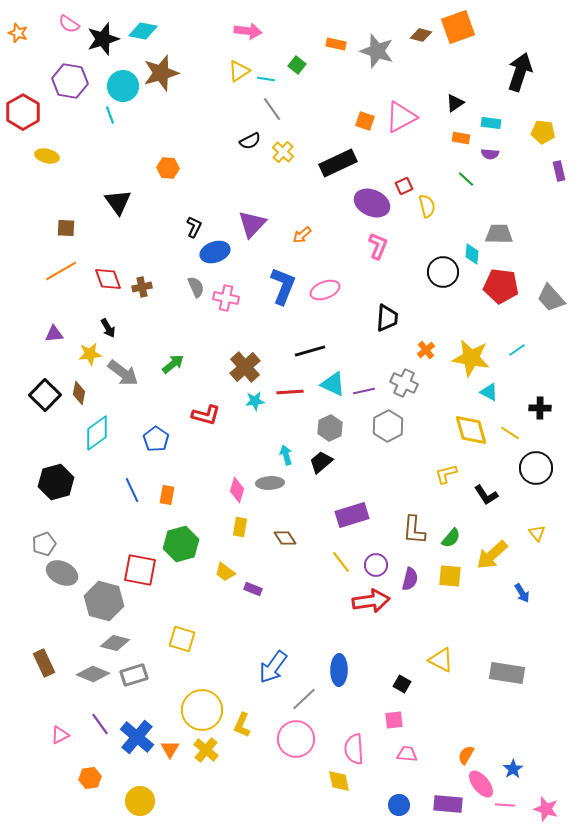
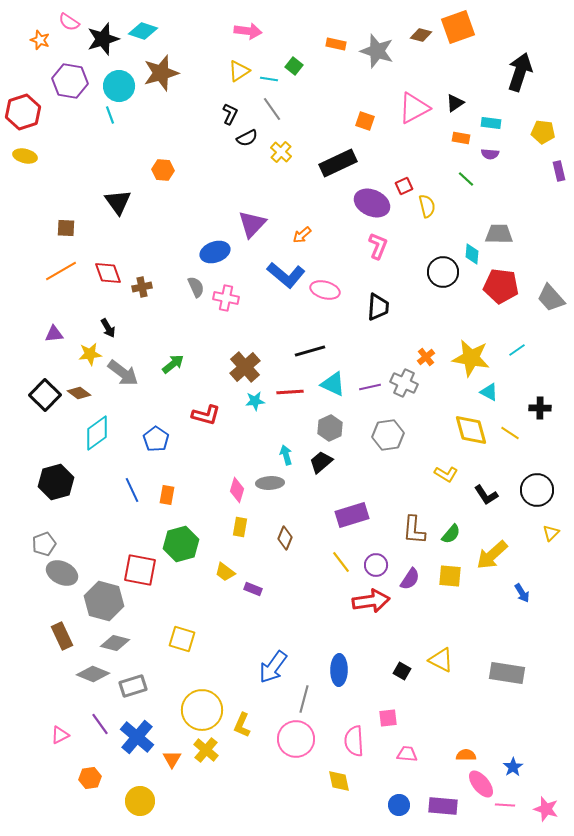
pink semicircle at (69, 24): moved 2 px up
cyan diamond at (143, 31): rotated 8 degrees clockwise
orange star at (18, 33): moved 22 px right, 7 px down
green square at (297, 65): moved 3 px left, 1 px down
cyan line at (266, 79): moved 3 px right
cyan circle at (123, 86): moved 4 px left
red hexagon at (23, 112): rotated 12 degrees clockwise
pink triangle at (401, 117): moved 13 px right, 9 px up
black semicircle at (250, 141): moved 3 px left, 3 px up
yellow cross at (283, 152): moved 2 px left
yellow ellipse at (47, 156): moved 22 px left
orange hexagon at (168, 168): moved 5 px left, 2 px down
black L-shape at (194, 227): moved 36 px right, 113 px up
red diamond at (108, 279): moved 6 px up
blue L-shape at (283, 286): moved 3 px right, 11 px up; rotated 108 degrees clockwise
pink ellipse at (325, 290): rotated 36 degrees clockwise
black trapezoid at (387, 318): moved 9 px left, 11 px up
orange cross at (426, 350): moved 7 px down
purple line at (364, 391): moved 6 px right, 4 px up
brown diamond at (79, 393): rotated 65 degrees counterclockwise
gray hexagon at (388, 426): moved 9 px down; rotated 20 degrees clockwise
black circle at (536, 468): moved 1 px right, 22 px down
yellow L-shape at (446, 474): rotated 135 degrees counterclockwise
yellow triangle at (537, 533): moved 14 px right; rotated 24 degrees clockwise
brown diamond at (285, 538): rotated 55 degrees clockwise
green semicircle at (451, 538): moved 4 px up
purple semicircle at (410, 579): rotated 20 degrees clockwise
brown rectangle at (44, 663): moved 18 px right, 27 px up
gray rectangle at (134, 675): moved 1 px left, 11 px down
black square at (402, 684): moved 13 px up
gray line at (304, 699): rotated 32 degrees counterclockwise
pink square at (394, 720): moved 6 px left, 2 px up
orange triangle at (170, 749): moved 2 px right, 10 px down
pink semicircle at (354, 749): moved 8 px up
orange semicircle at (466, 755): rotated 60 degrees clockwise
blue star at (513, 769): moved 2 px up
purple rectangle at (448, 804): moved 5 px left, 2 px down
